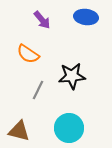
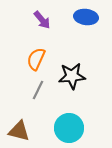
orange semicircle: moved 8 px right, 5 px down; rotated 80 degrees clockwise
